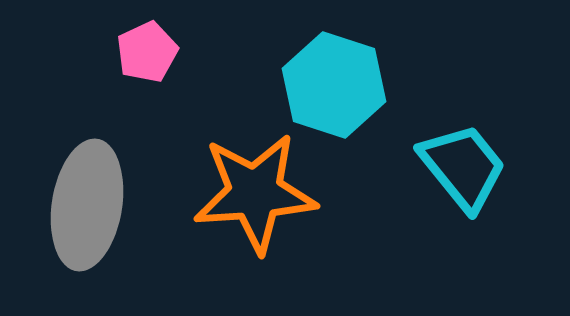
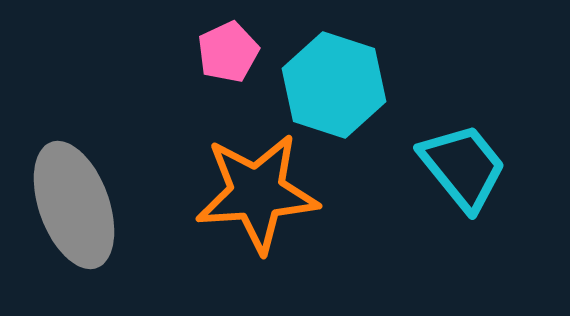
pink pentagon: moved 81 px right
orange star: moved 2 px right
gray ellipse: moved 13 px left; rotated 29 degrees counterclockwise
